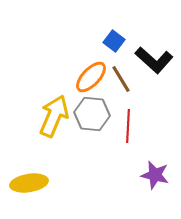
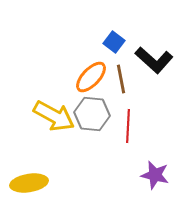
blue square: moved 1 px down
brown line: rotated 20 degrees clockwise
yellow arrow: rotated 96 degrees clockwise
